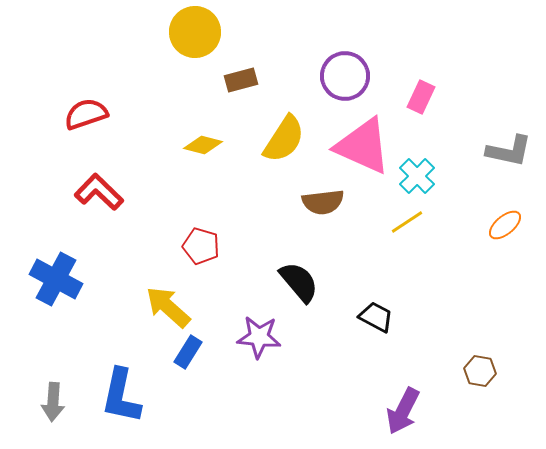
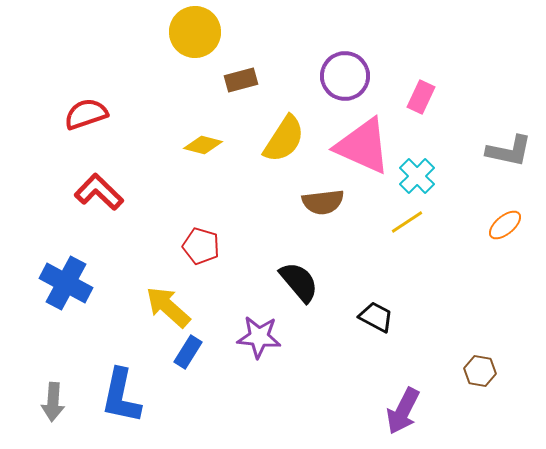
blue cross: moved 10 px right, 4 px down
